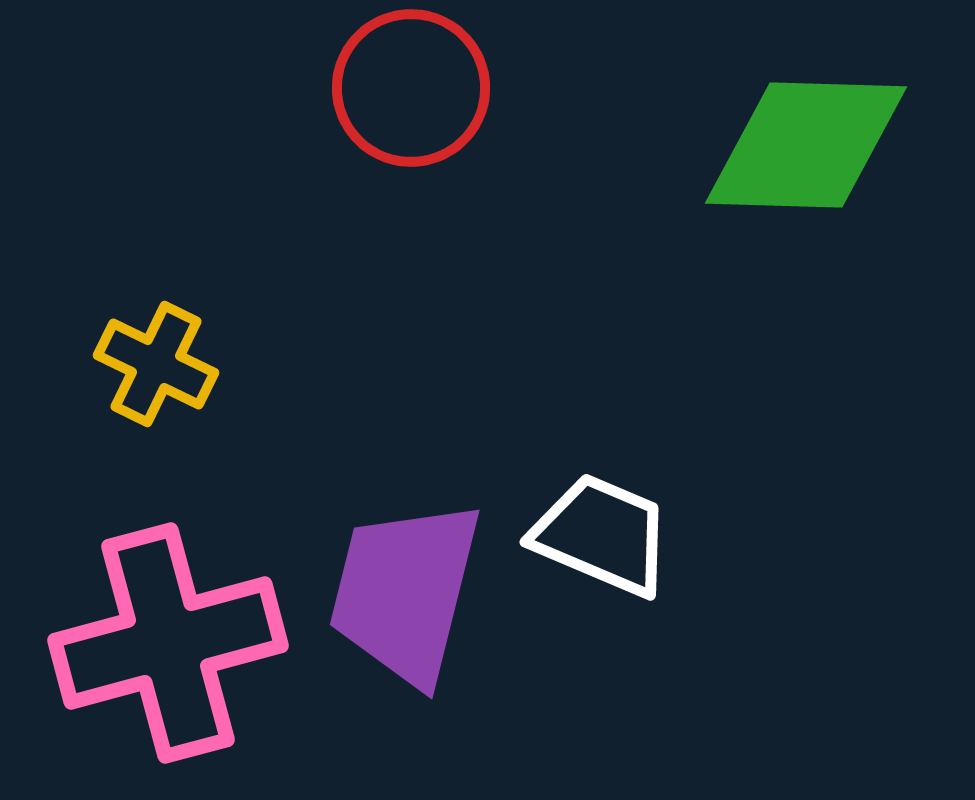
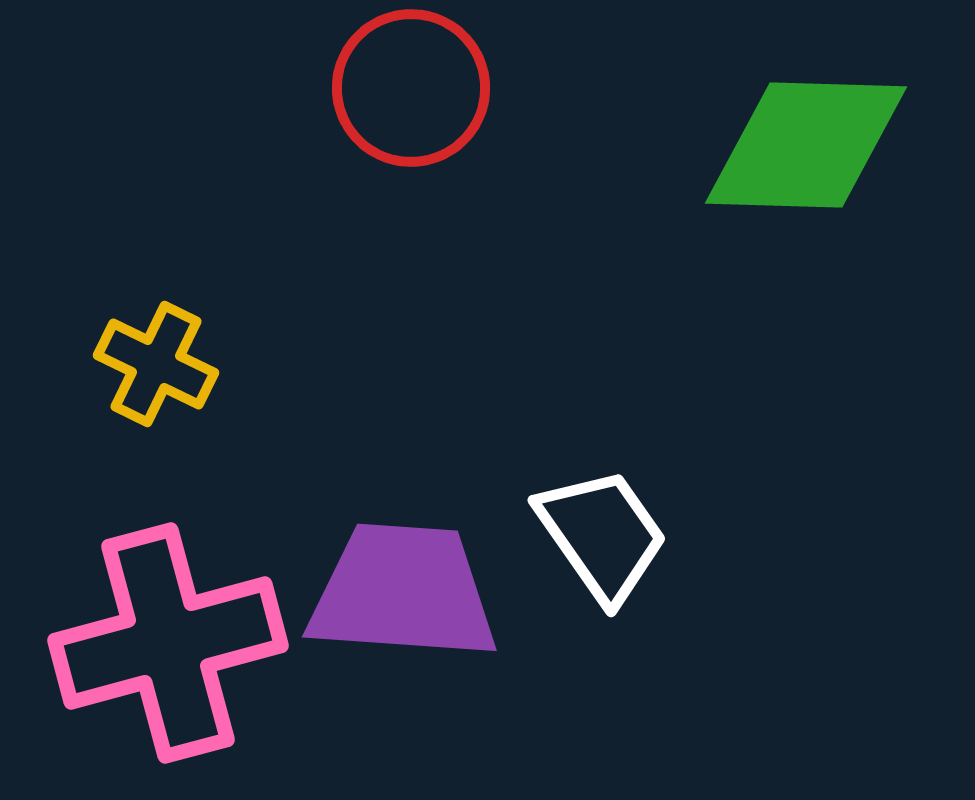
white trapezoid: rotated 32 degrees clockwise
purple trapezoid: moved 2 px left; rotated 80 degrees clockwise
